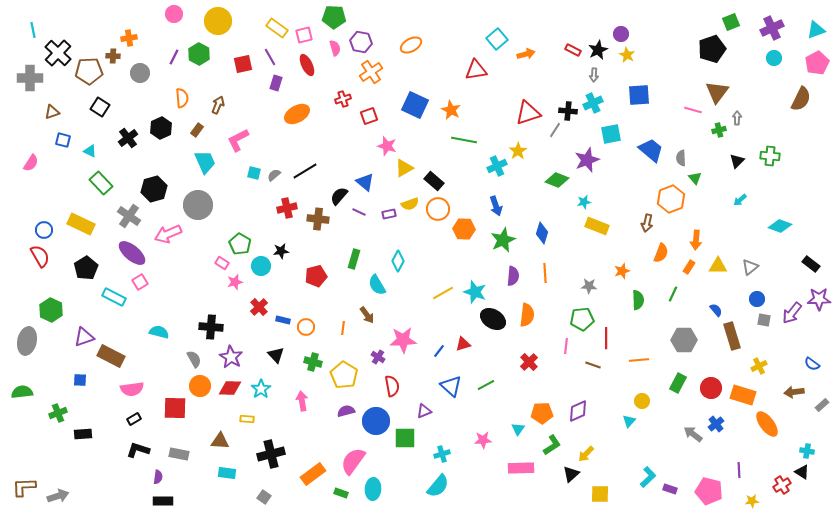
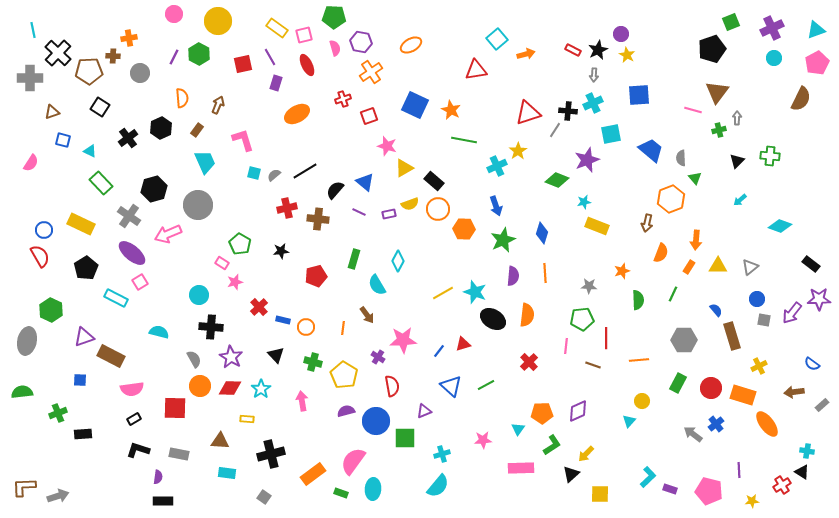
pink L-shape at (238, 140): moved 5 px right; rotated 100 degrees clockwise
black semicircle at (339, 196): moved 4 px left, 6 px up
cyan circle at (261, 266): moved 62 px left, 29 px down
cyan rectangle at (114, 297): moved 2 px right, 1 px down
